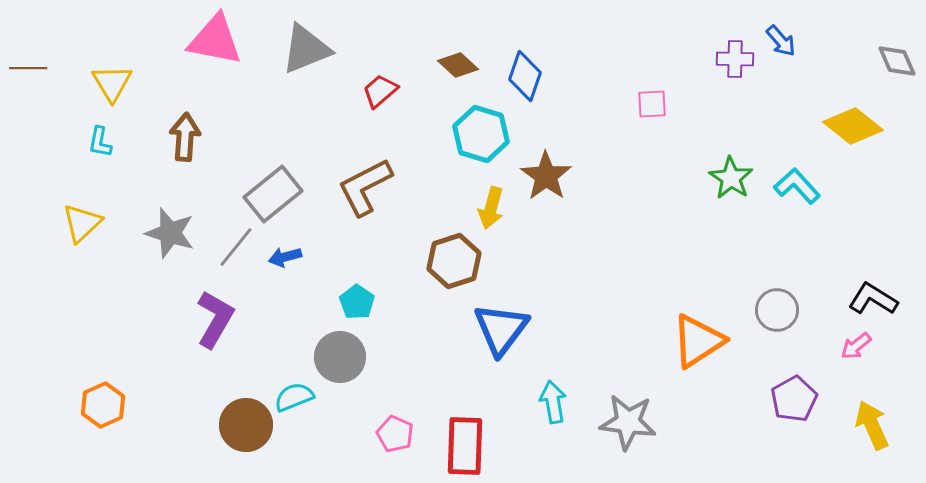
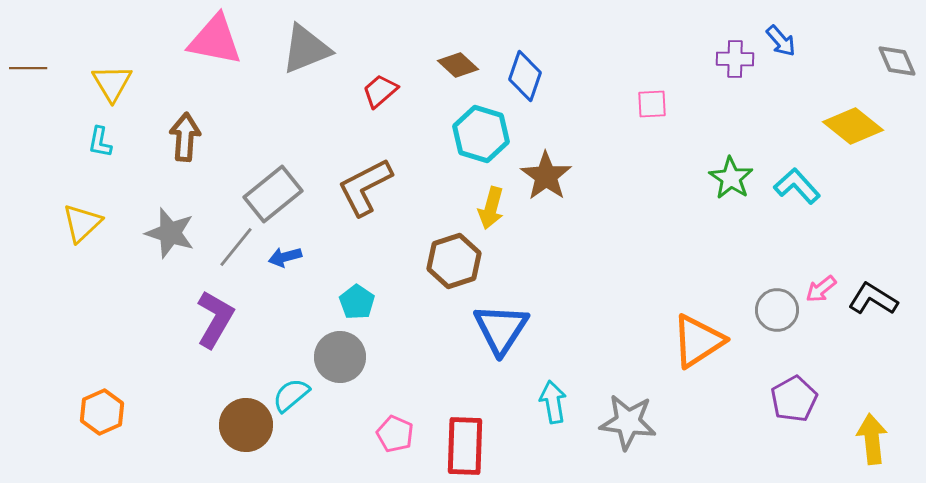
blue triangle at (501, 329): rotated 4 degrees counterclockwise
pink arrow at (856, 346): moved 35 px left, 57 px up
cyan semicircle at (294, 397): moved 3 px left, 2 px up; rotated 18 degrees counterclockwise
orange hexagon at (103, 405): moved 1 px left, 7 px down
yellow arrow at (872, 425): moved 14 px down; rotated 18 degrees clockwise
